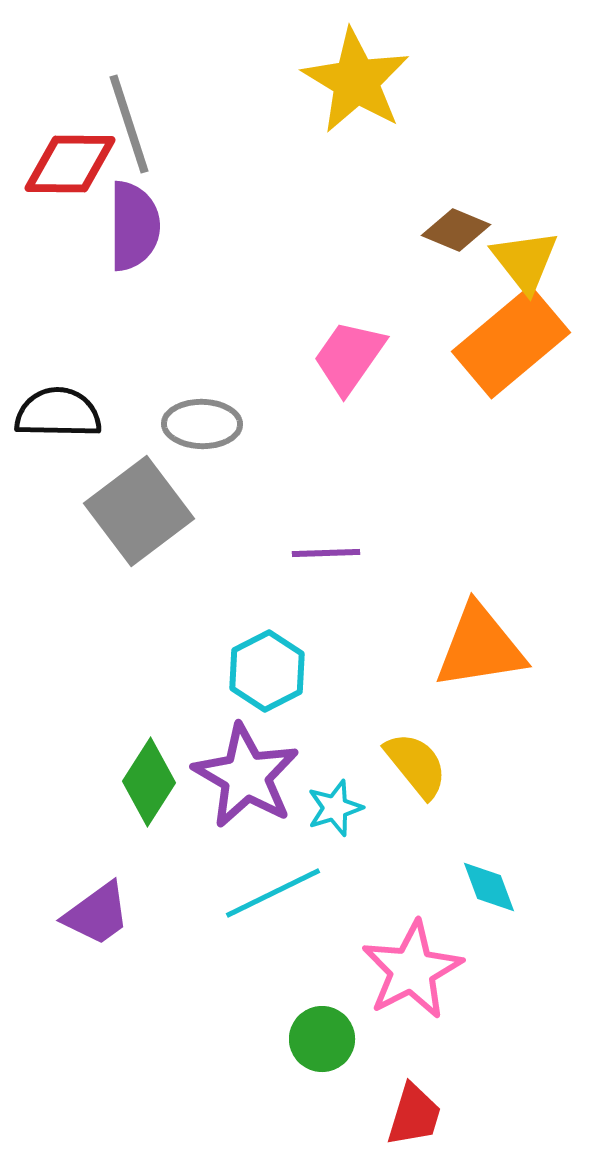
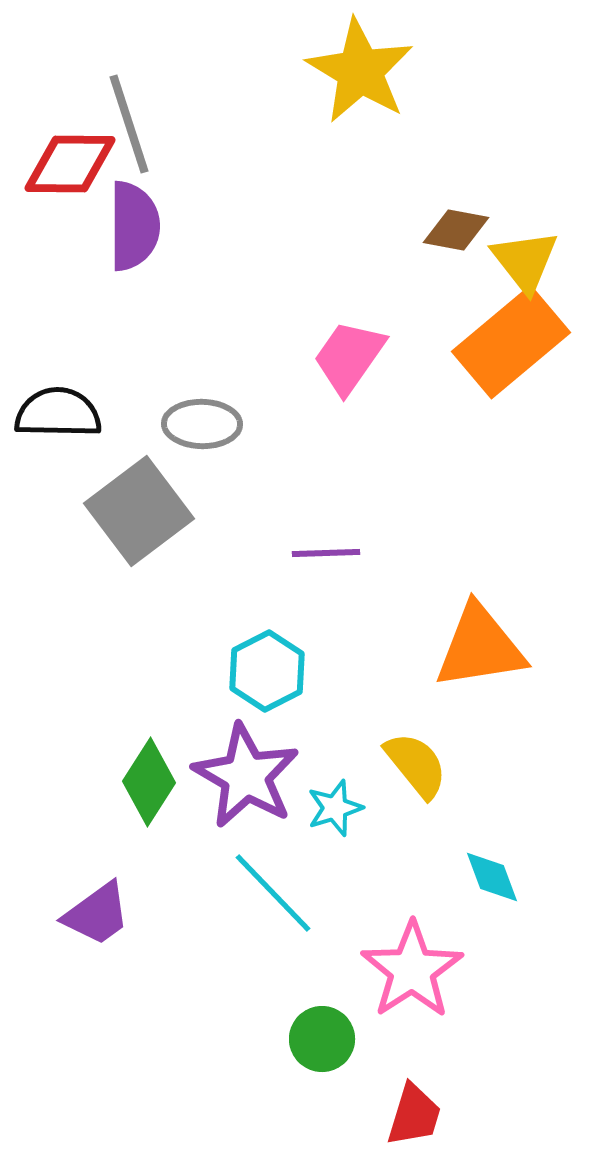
yellow star: moved 4 px right, 10 px up
brown diamond: rotated 12 degrees counterclockwise
cyan diamond: moved 3 px right, 10 px up
cyan line: rotated 72 degrees clockwise
pink star: rotated 6 degrees counterclockwise
